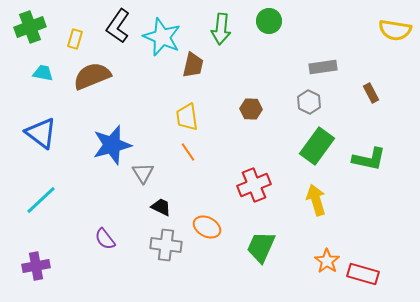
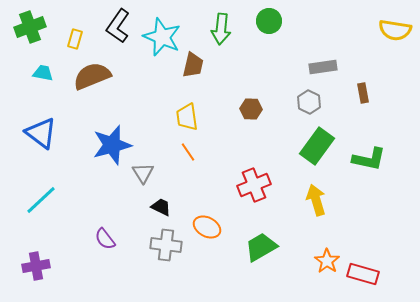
brown rectangle: moved 8 px left; rotated 18 degrees clockwise
green trapezoid: rotated 36 degrees clockwise
